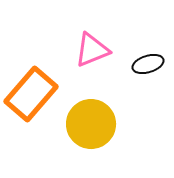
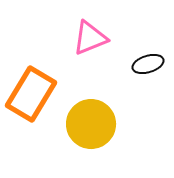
pink triangle: moved 2 px left, 12 px up
orange rectangle: rotated 10 degrees counterclockwise
